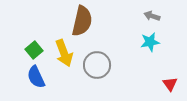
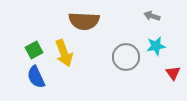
brown semicircle: moved 2 px right; rotated 80 degrees clockwise
cyan star: moved 6 px right, 4 px down
green square: rotated 12 degrees clockwise
gray circle: moved 29 px right, 8 px up
red triangle: moved 3 px right, 11 px up
